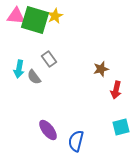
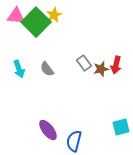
yellow star: moved 1 px left, 1 px up
green square: moved 1 px right, 2 px down; rotated 28 degrees clockwise
gray rectangle: moved 35 px right, 4 px down
cyan arrow: rotated 30 degrees counterclockwise
gray semicircle: moved 13 px right, 8 px up
red arrow: moved 25 px up
blue semicircle: moved 2 px left
